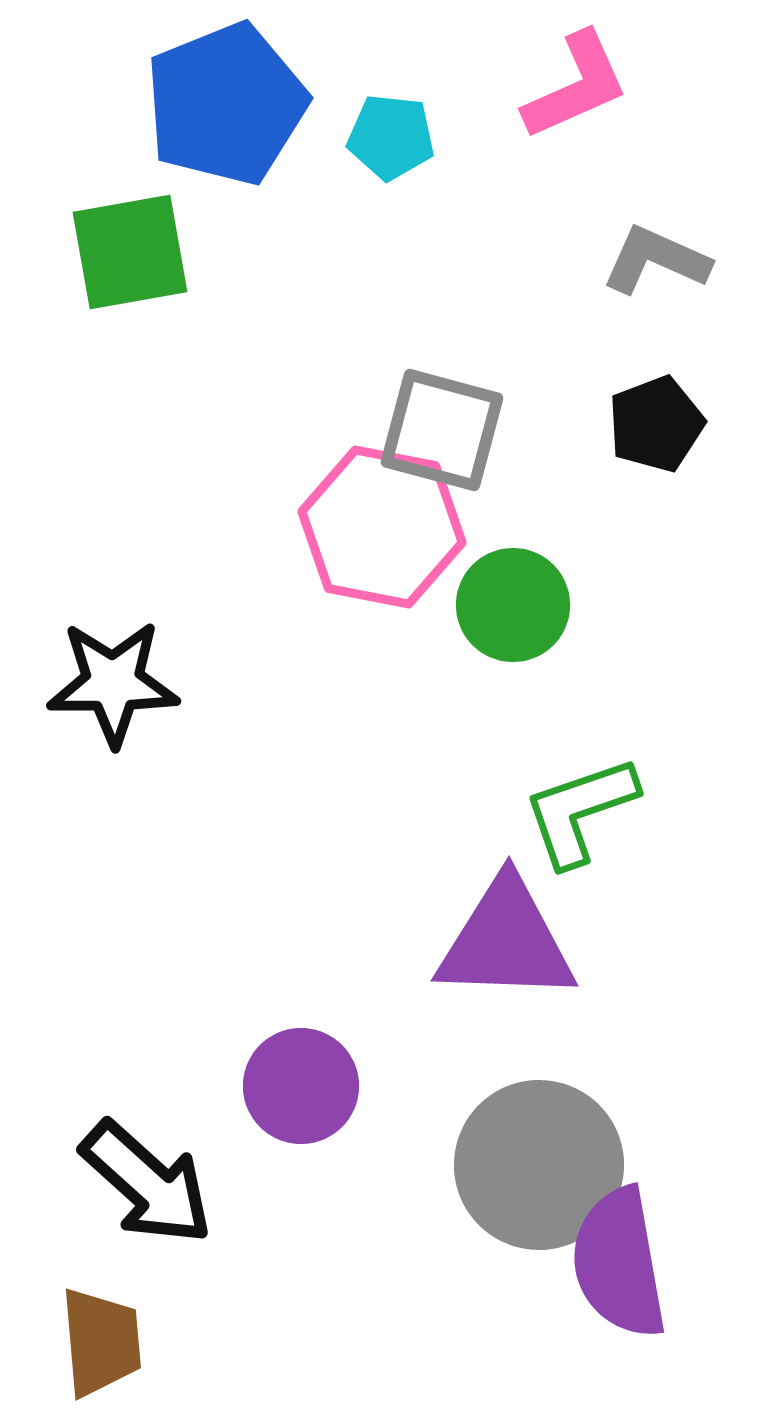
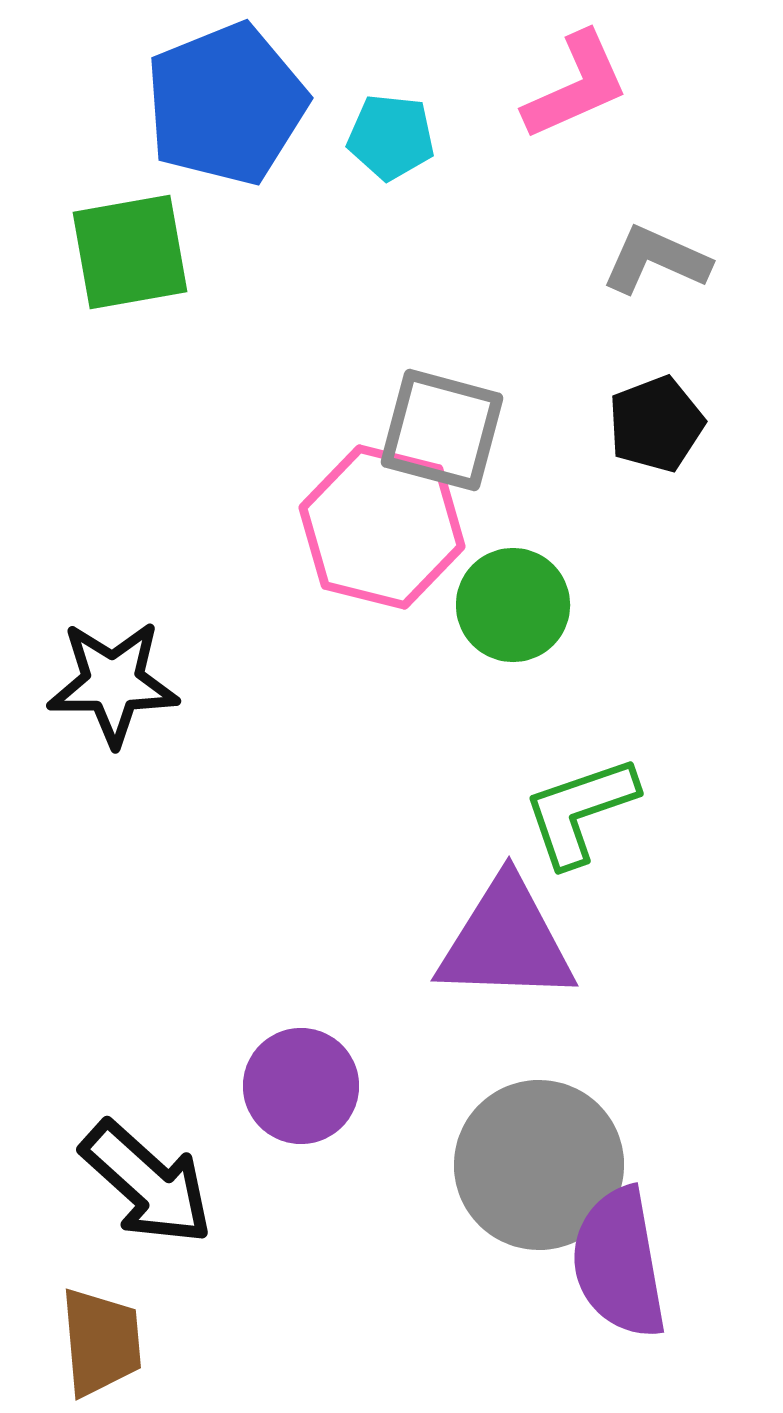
pink hexagon: rotated 3 degrees clockwise
